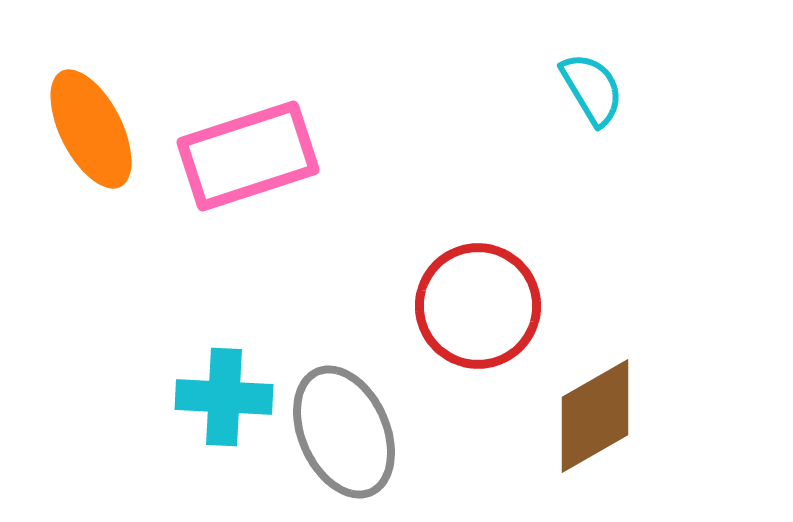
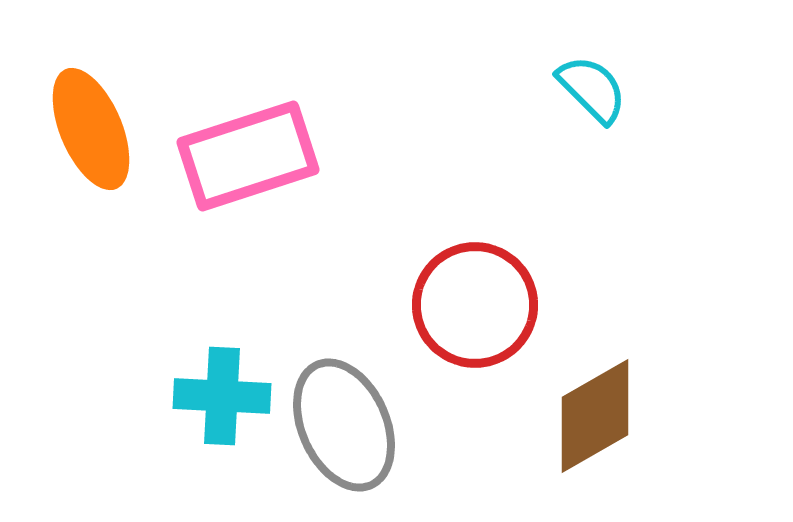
cyan semicircle: rotated 14 degrees counterclockwise
orange ellipse: rotated 4 degrees clockwise
red circle: moved 3 px left, 1 px up
cyan cross: moved 2 px left, 1 px up
gray ellipse: moved 7 px up
